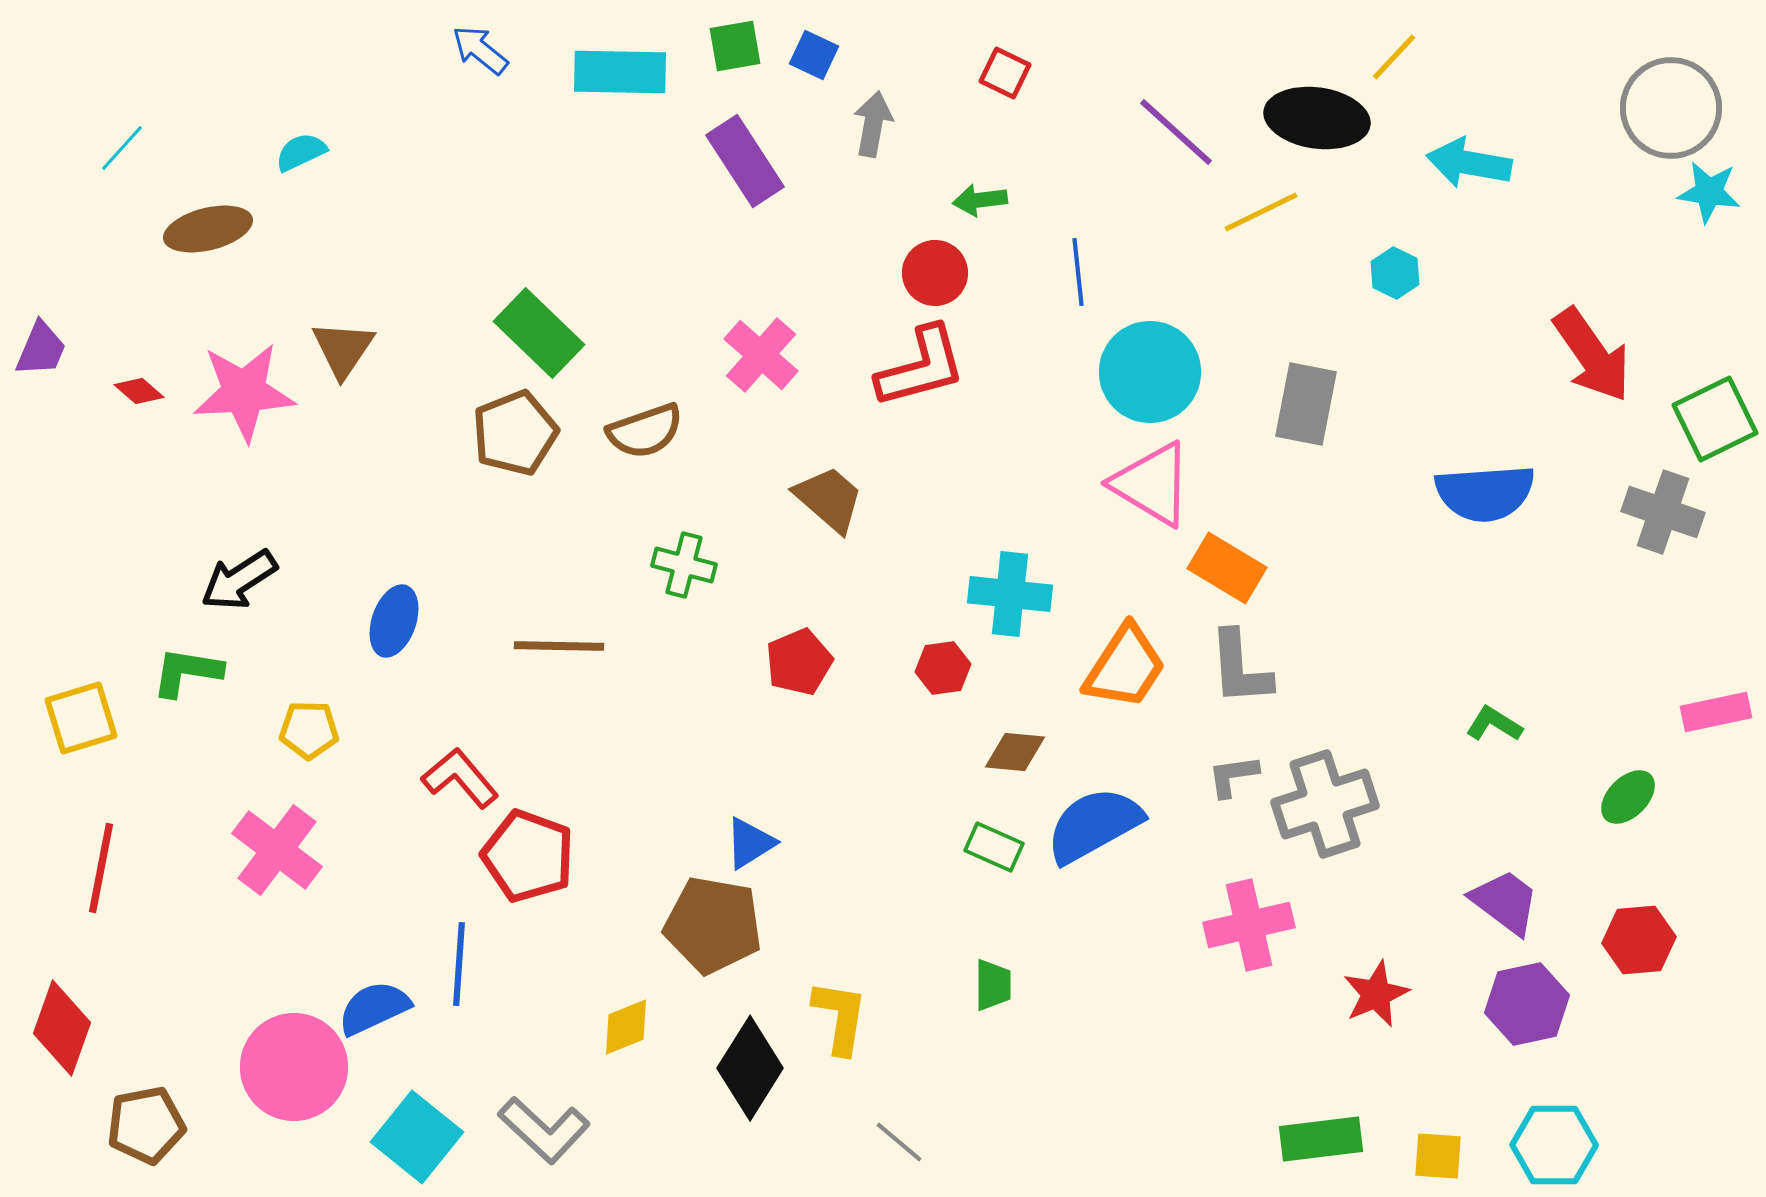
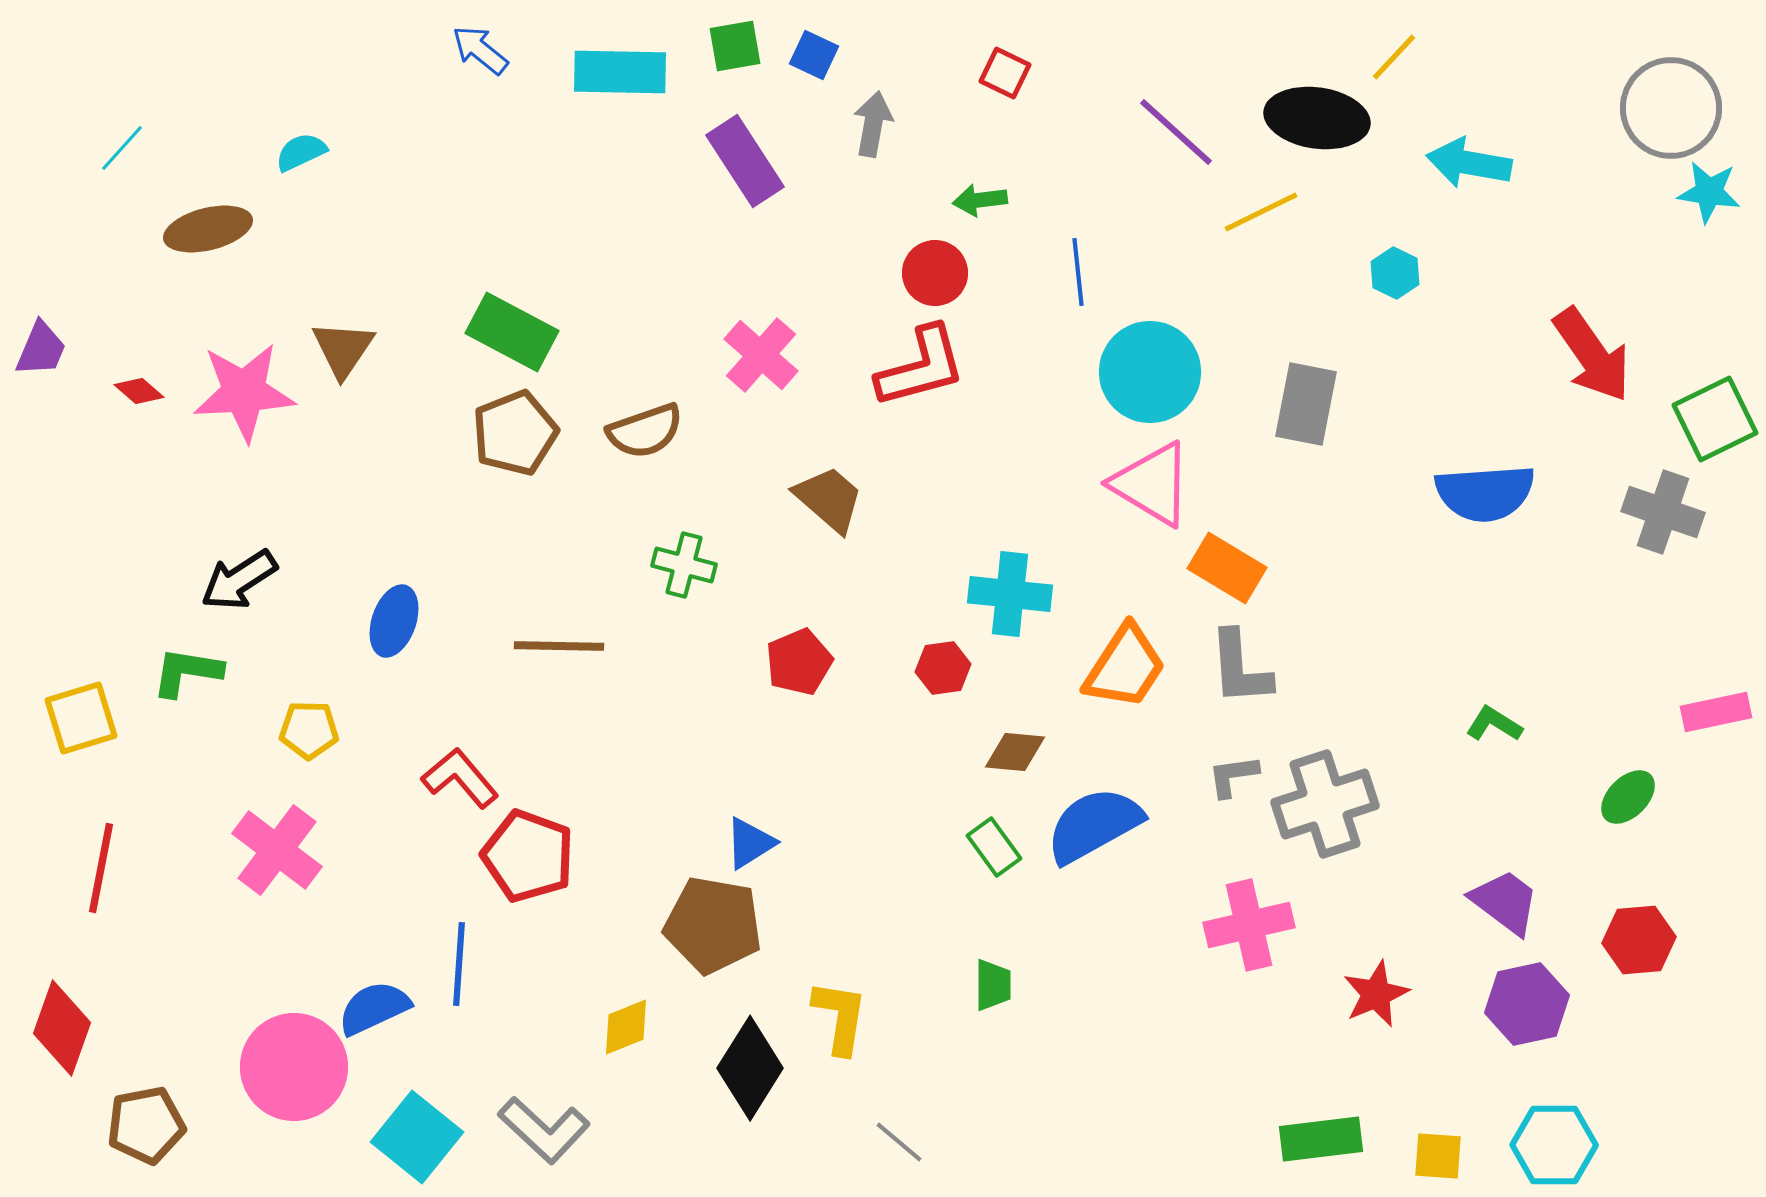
green rectangle at (539, 333): moved 27 px left, 1 px up; rotated 16 degrees counterclockwise
green rectangle at (994, 847): rotated 30 degrees clockwise
